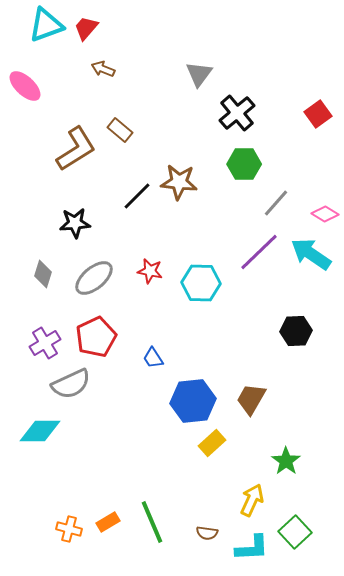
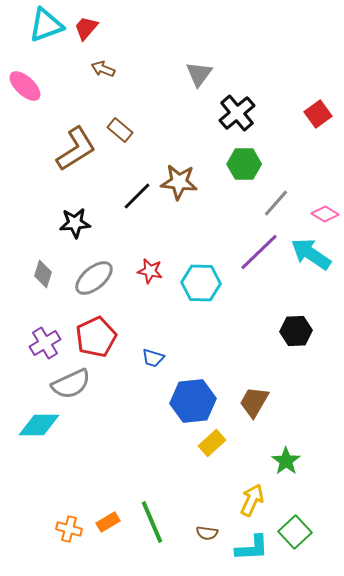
blue trapezoid: rotated 40 degrees counterclockwise
brown trapezoid: moved 3 px right, 3 px down
cyan diamond: moved 1 px left, 6 px up
